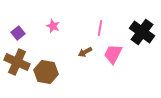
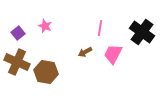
pink star: moved 8 px left
